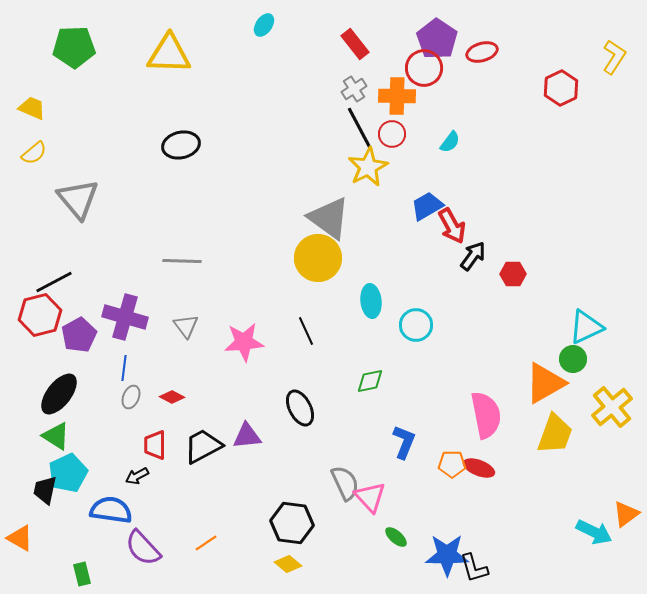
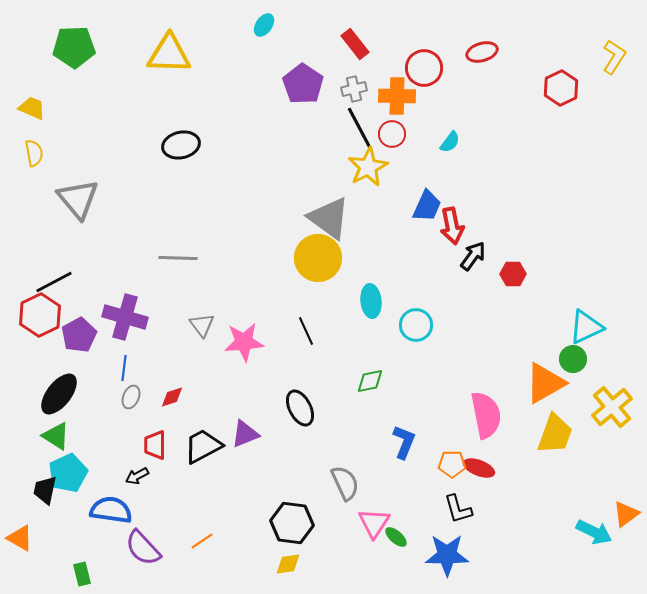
purple pentagon at (437, 39): moved 134 px left, 45 px down
gray cross at (354, 89): rotated 20 degrees clockwise
yellow semicircle at (34, 153): rotated 60 degrees counterclockwise
blue trapezoid at (427, 206): rotated 144 degrees clockwise
red arrow at (452, 226): rotated 18 degrees clockwise
gray line at (182, 261): moved 4 px left, 3 px up
red hexagon at (40, 315): rotated 12 degrees counterclockwise
gray triangle at (186, 326): moved 16 px right, 1 px up
red diamond at (172, 397): rotated 45 degrees counterclockwise
purple triangle at (247, 436): moved 2 px left, 2 px up; rotated 16 degrees counterclockwise
pink triangle at (370, 497): moved 4 px right, 26 px down; rotated 16 degrees clockwise
orange line at (206, 543): moved 4 px left, 2 px up
yellow diamond at (288, 564): rotated 48 degrees counterclockwise
black L-shape at (474, 568): moved 16 px left, 59 px up
